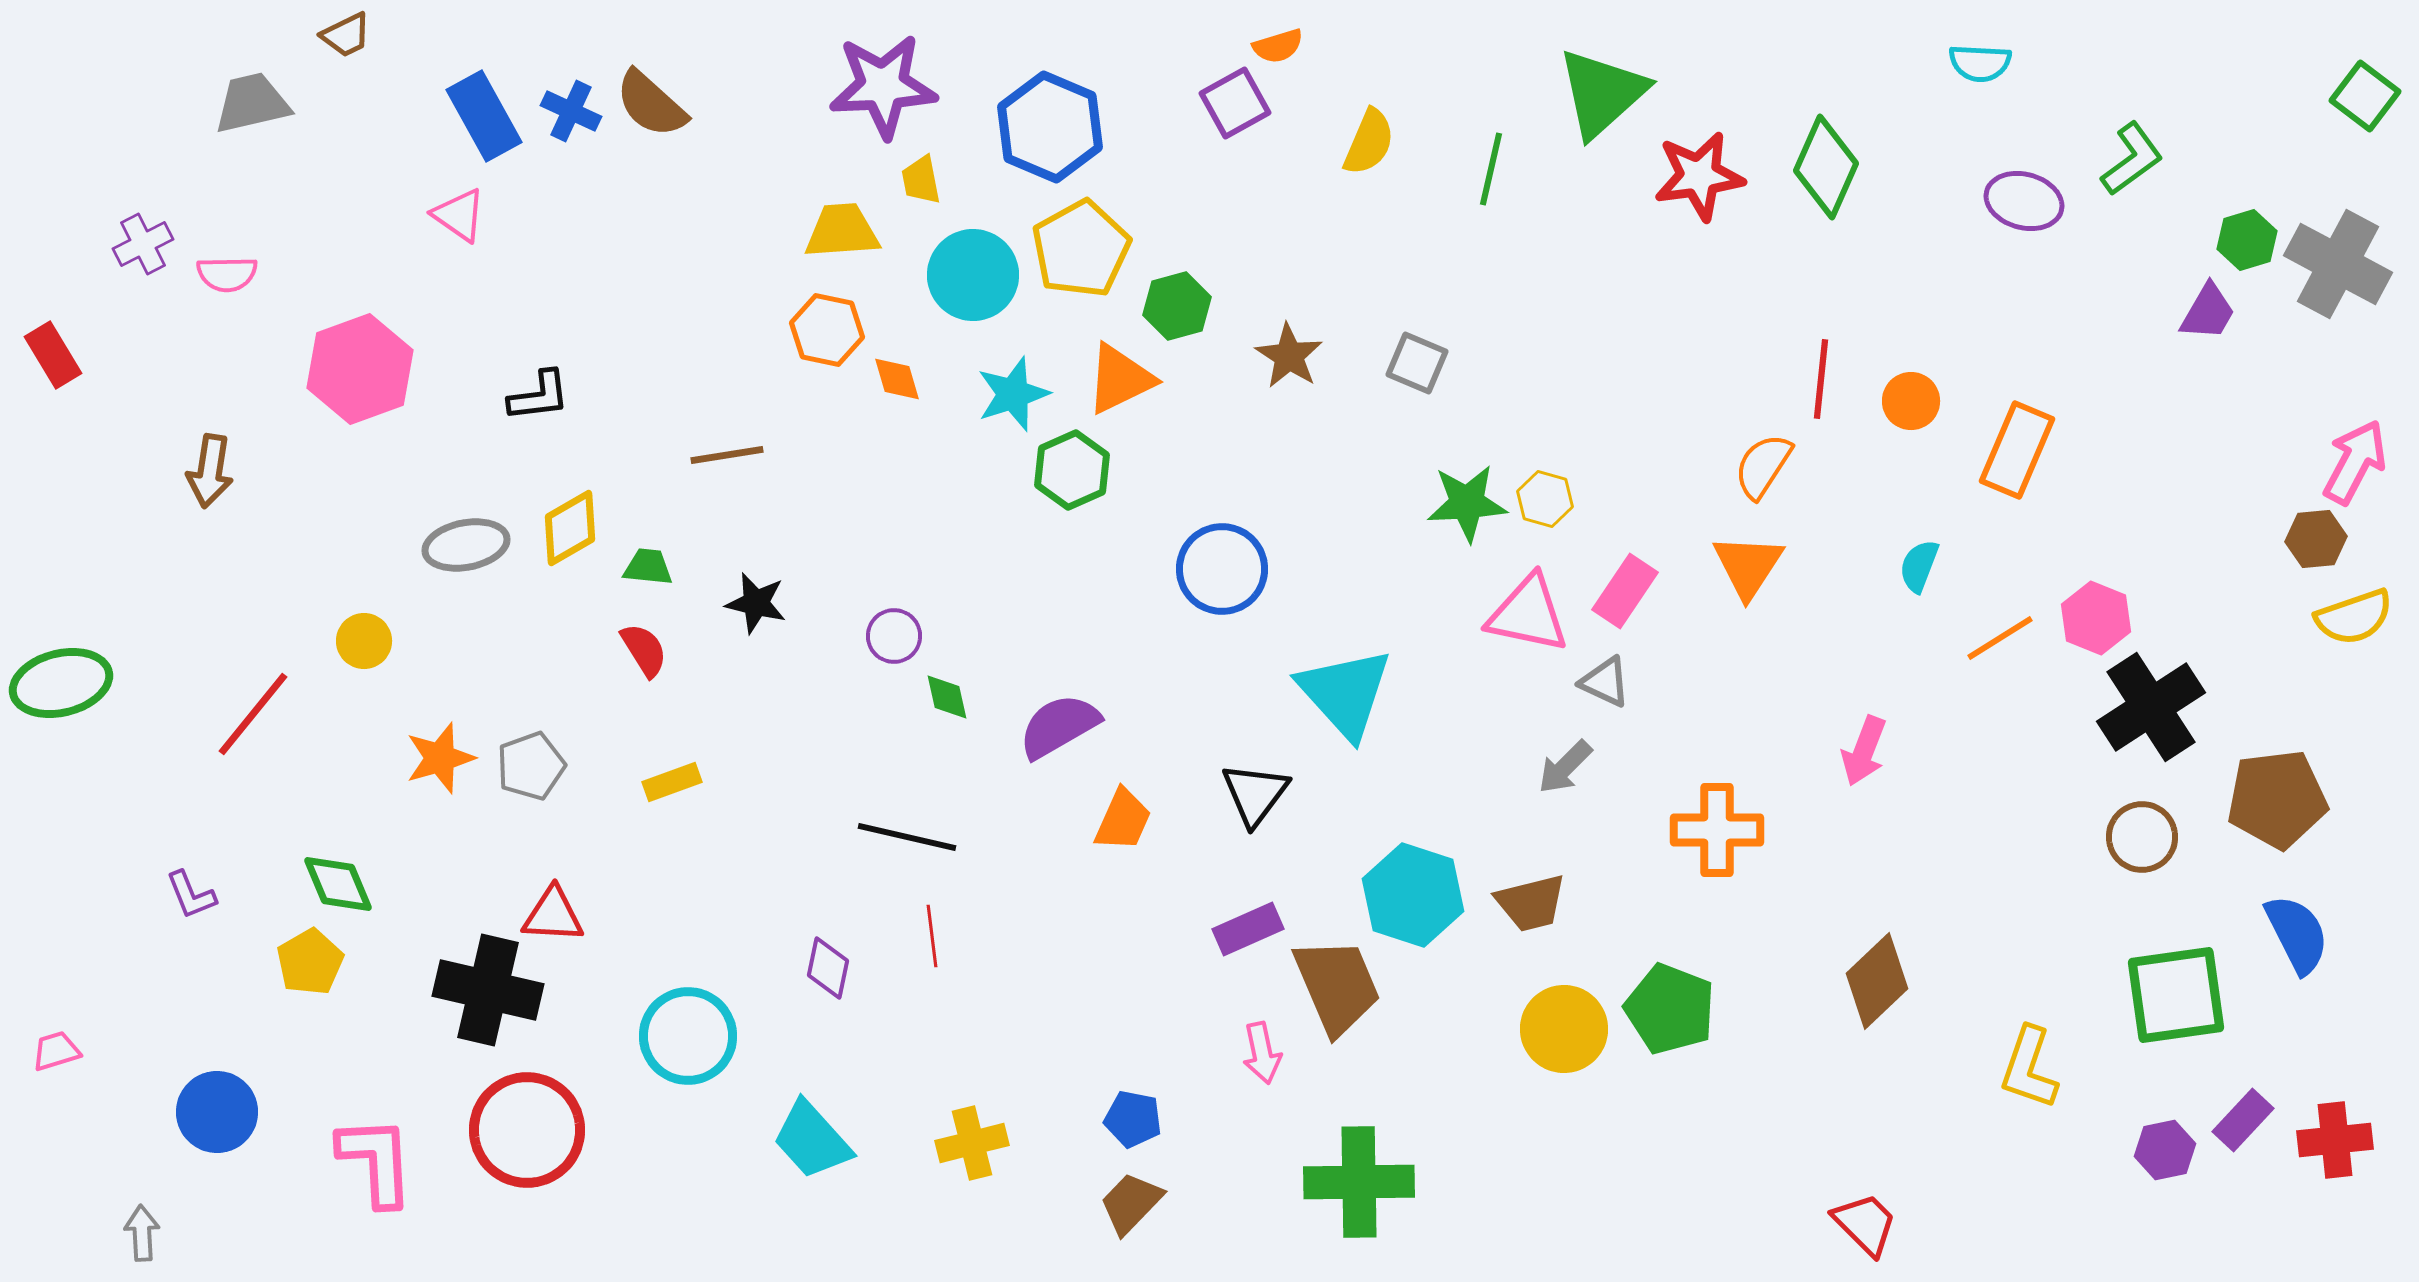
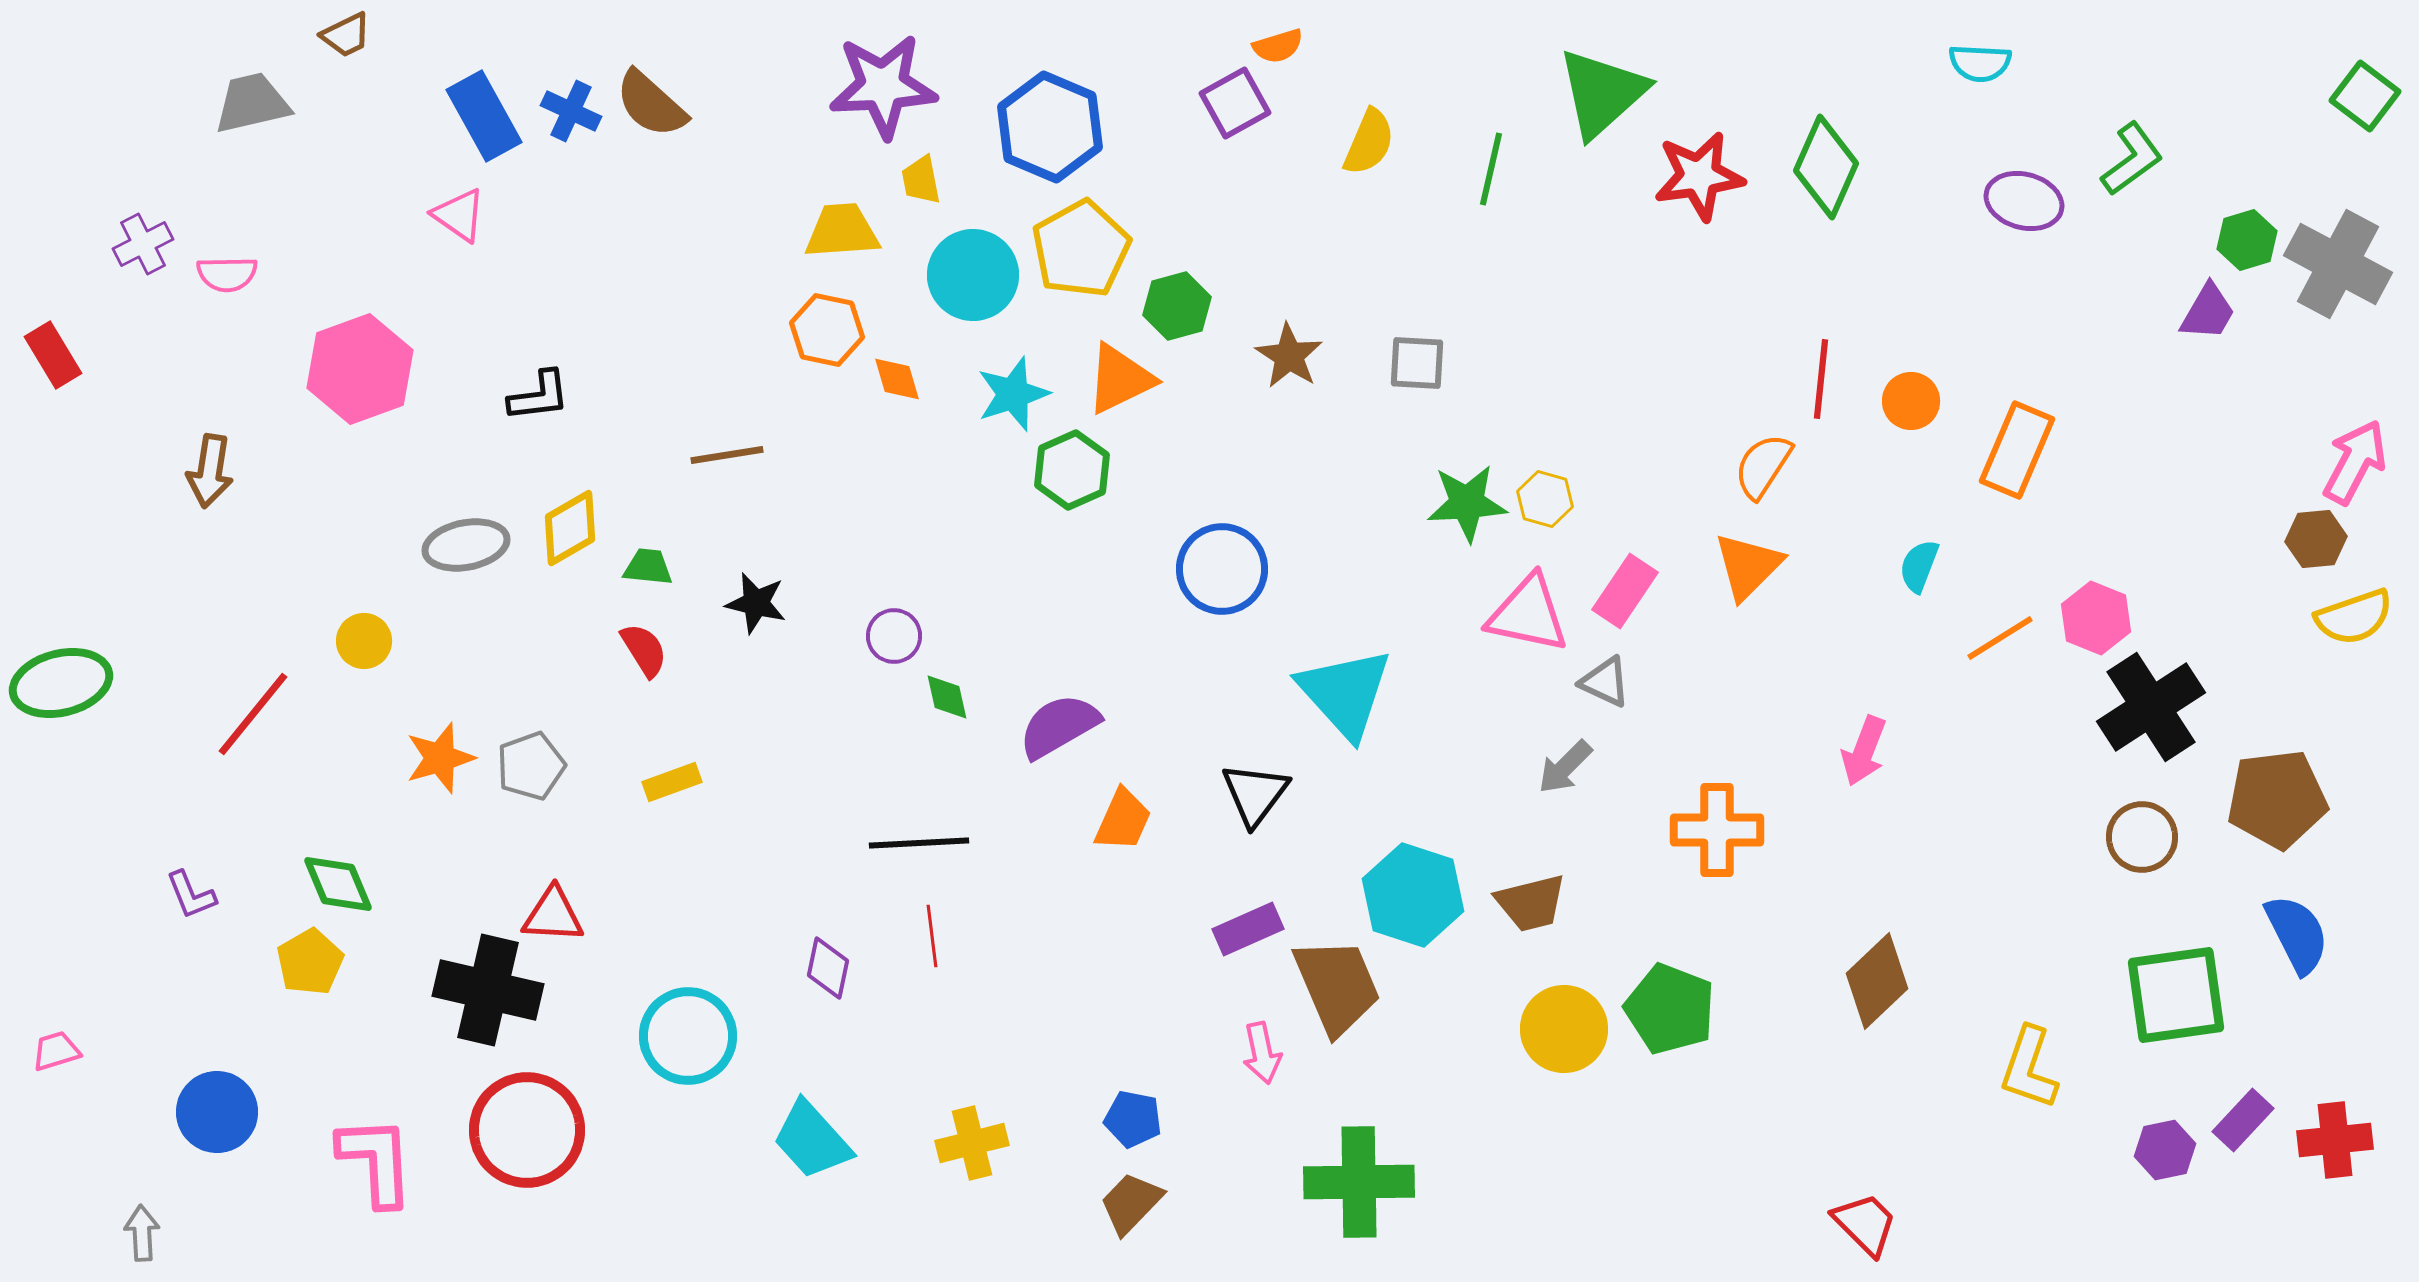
gray square at (1417, 363): rotated 20 degrees counterclockwise
orange triangle at (1748, 566): rotated 12 degrees clockwise
black line at (907, 837): moved 12 px right, 6 px down; rotated 16 degrees counterclockwise
